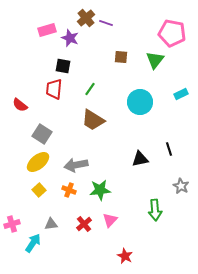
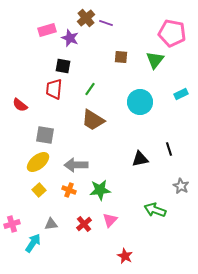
gray square: moved 3 px right, 1 px down; rotated 24 degrees counterclockwise
gray arrow: rotated 10 degrees clockwise
green arrow: rotated 115 degrees clockwise
